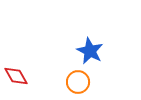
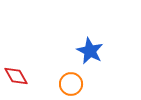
orange circle: moved 7 px left, 2 px down
